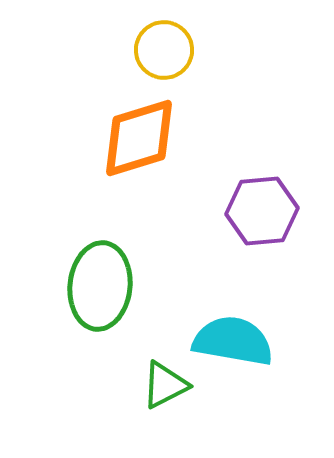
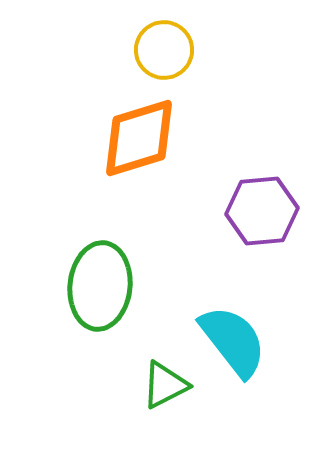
cyan semicircle: rotated 42 degrees clockwise
